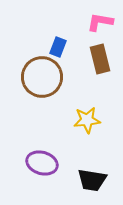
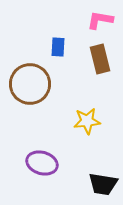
pink L-shape: moved 2 px up
blue rectangle: rotated 18 degrees counterclockwise
brown circle: moved 12 px left, 7 px down
yellow star: moved 1 px down
black trapezoid: moved 11 px right, 4 px down
